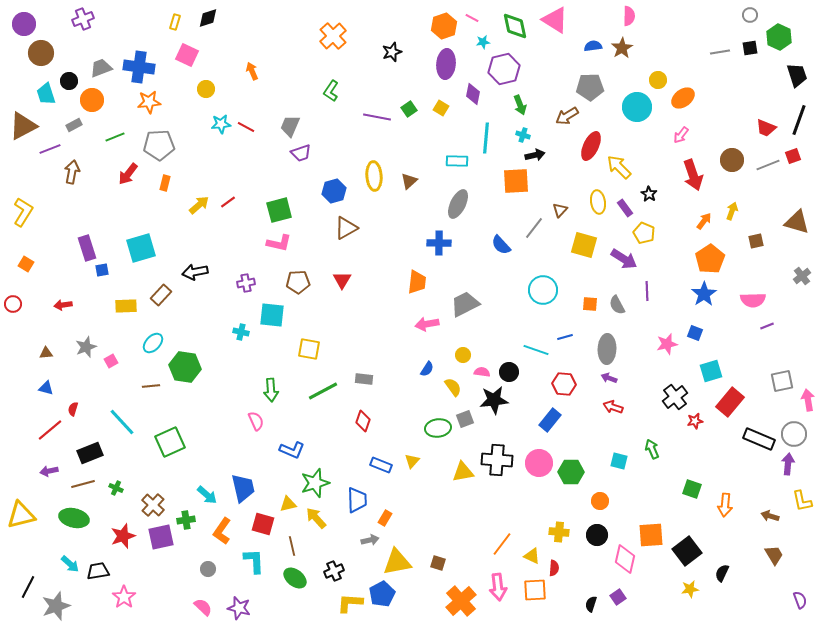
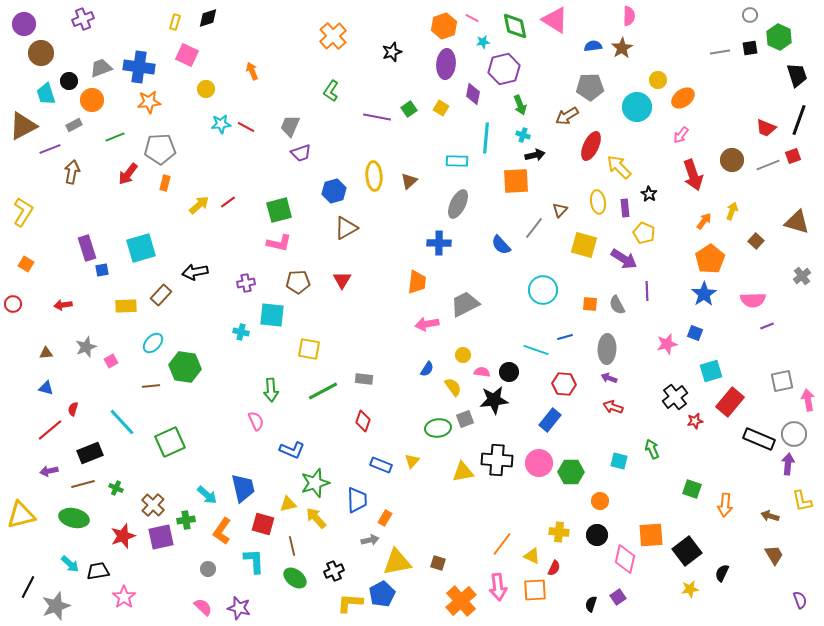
gray pentagon at (159, 145): moved 1 px right, 4 px down
purple rectangle at (625, 208): rotated 30 degrees clockwise
brown square at (756, 241): rotated 35 degrees counterclockwise
red semicircle at (554, 568): rotated 21 degrees clockwise
